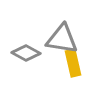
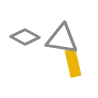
gray diamond: moved 1 px left, 16 px up
